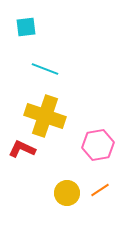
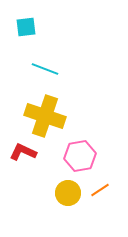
pink hexagon: moved 18 px left, 11 px down
red L-shape: moved 1 px right, 3 px down
yellow circle: moved 1 px right
